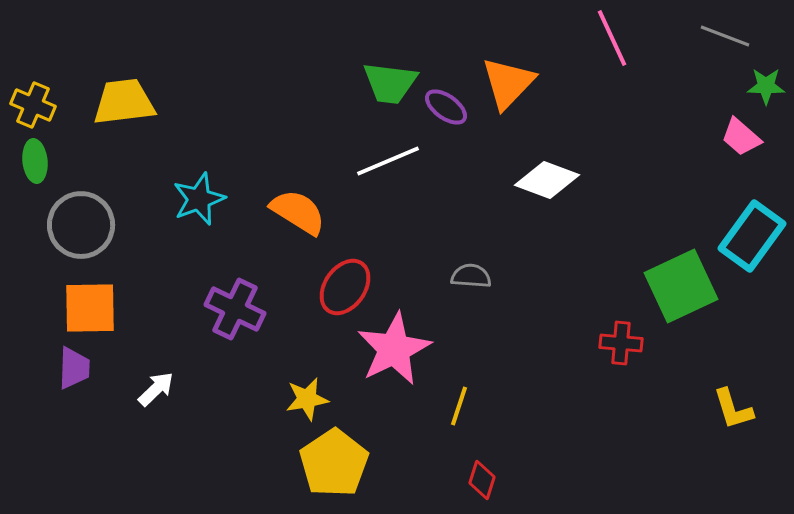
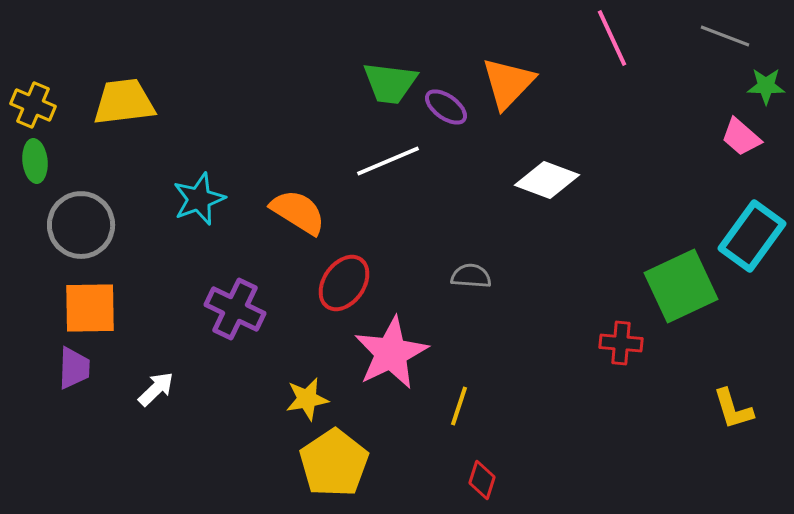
red ellipse: moved 1 px left, 4 px up
pink star: moved 3 px left, 4 px down
